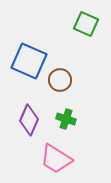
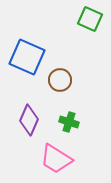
green square: moved 4 px right, 5 px up
blue square: moved 2 px left, 4 px up
green cross: moved 3 px right, 3 px down
